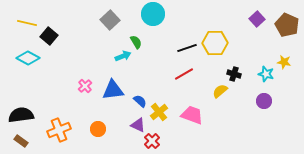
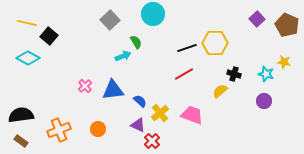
yellow cross: moved 1 px right, 1 px down
